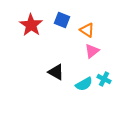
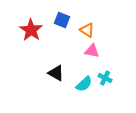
red star: moved 5 px down
pink triangle: rotated 49 degrees clockwise
black triangle: moved 1 px down
cyan cross: moved 1 px right, 1 px up
cyan semicircle: rotated 12 degrees counterclockwise
